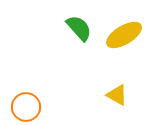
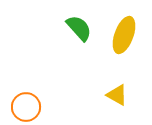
yellow ellipse: rotated 39 degrees counterclockwise
